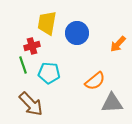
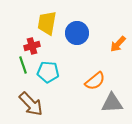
cyan pentagon: moved 1 px left, 1 px up
